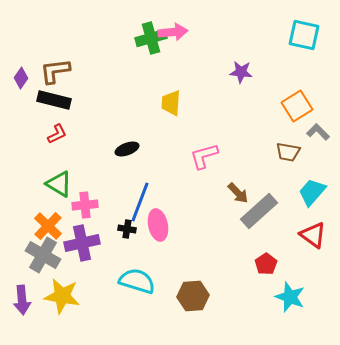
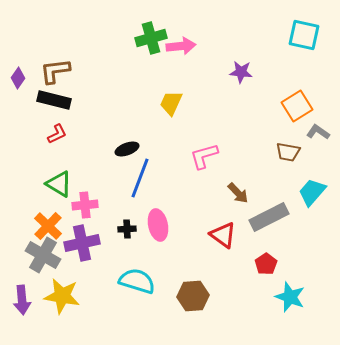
pink arrow: moved 8 px right, 14 px down
purple diamond: moved 3 px left
yellow trapezoid: rotated 20 degrees clockwise
gray L-shape: rotated 10 degrees counterclockwise
blue line: moved 24 px up
gray rectangle: moved 10 px right, 6 px down; rotated 15 degrees clockwise
black cross: rotated 12 degrees counterclockwise
red triangle: moved 90 px left
